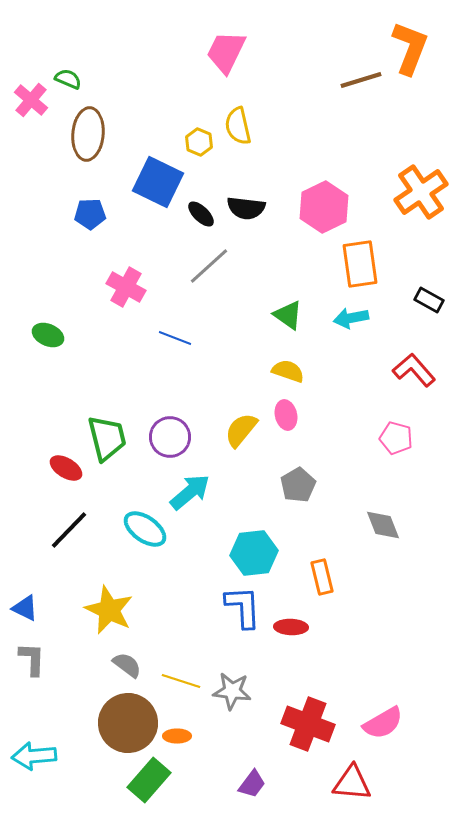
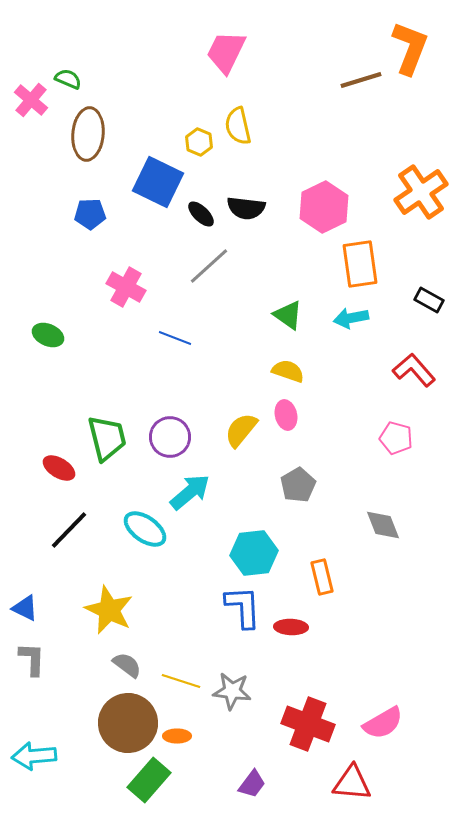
red ellipse at (66, 468): moved 7 px left
